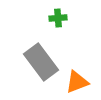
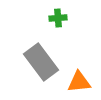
orange triangle: moved 2 px right; rotated 15 degrees clockwise
